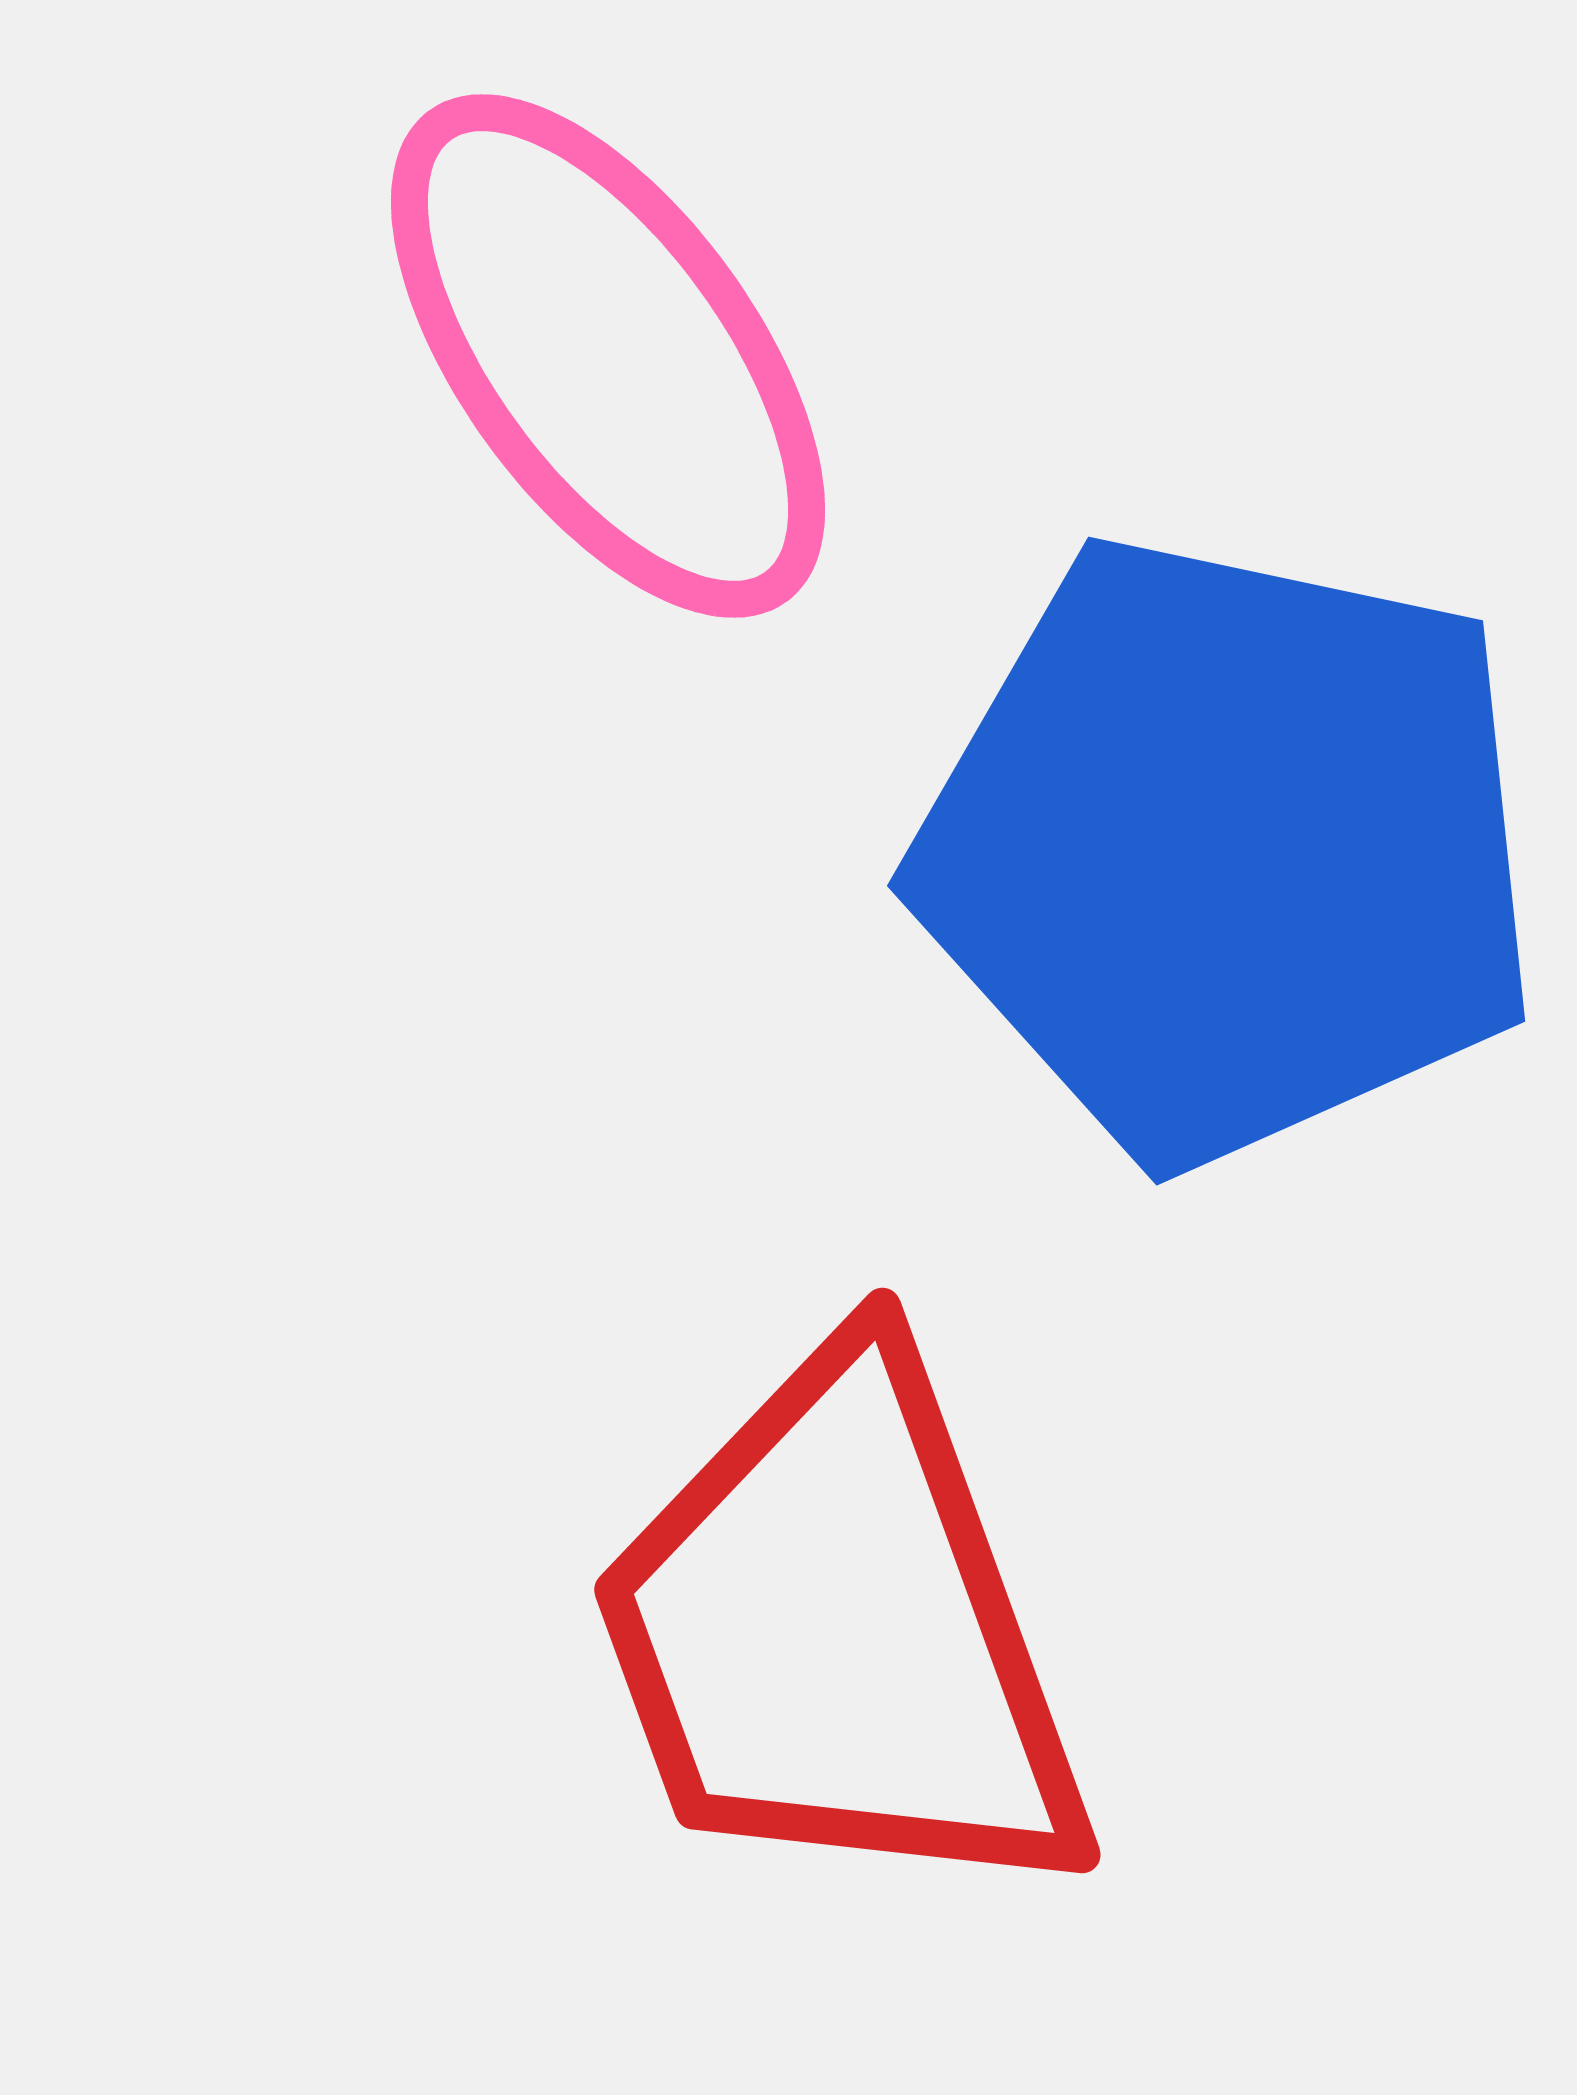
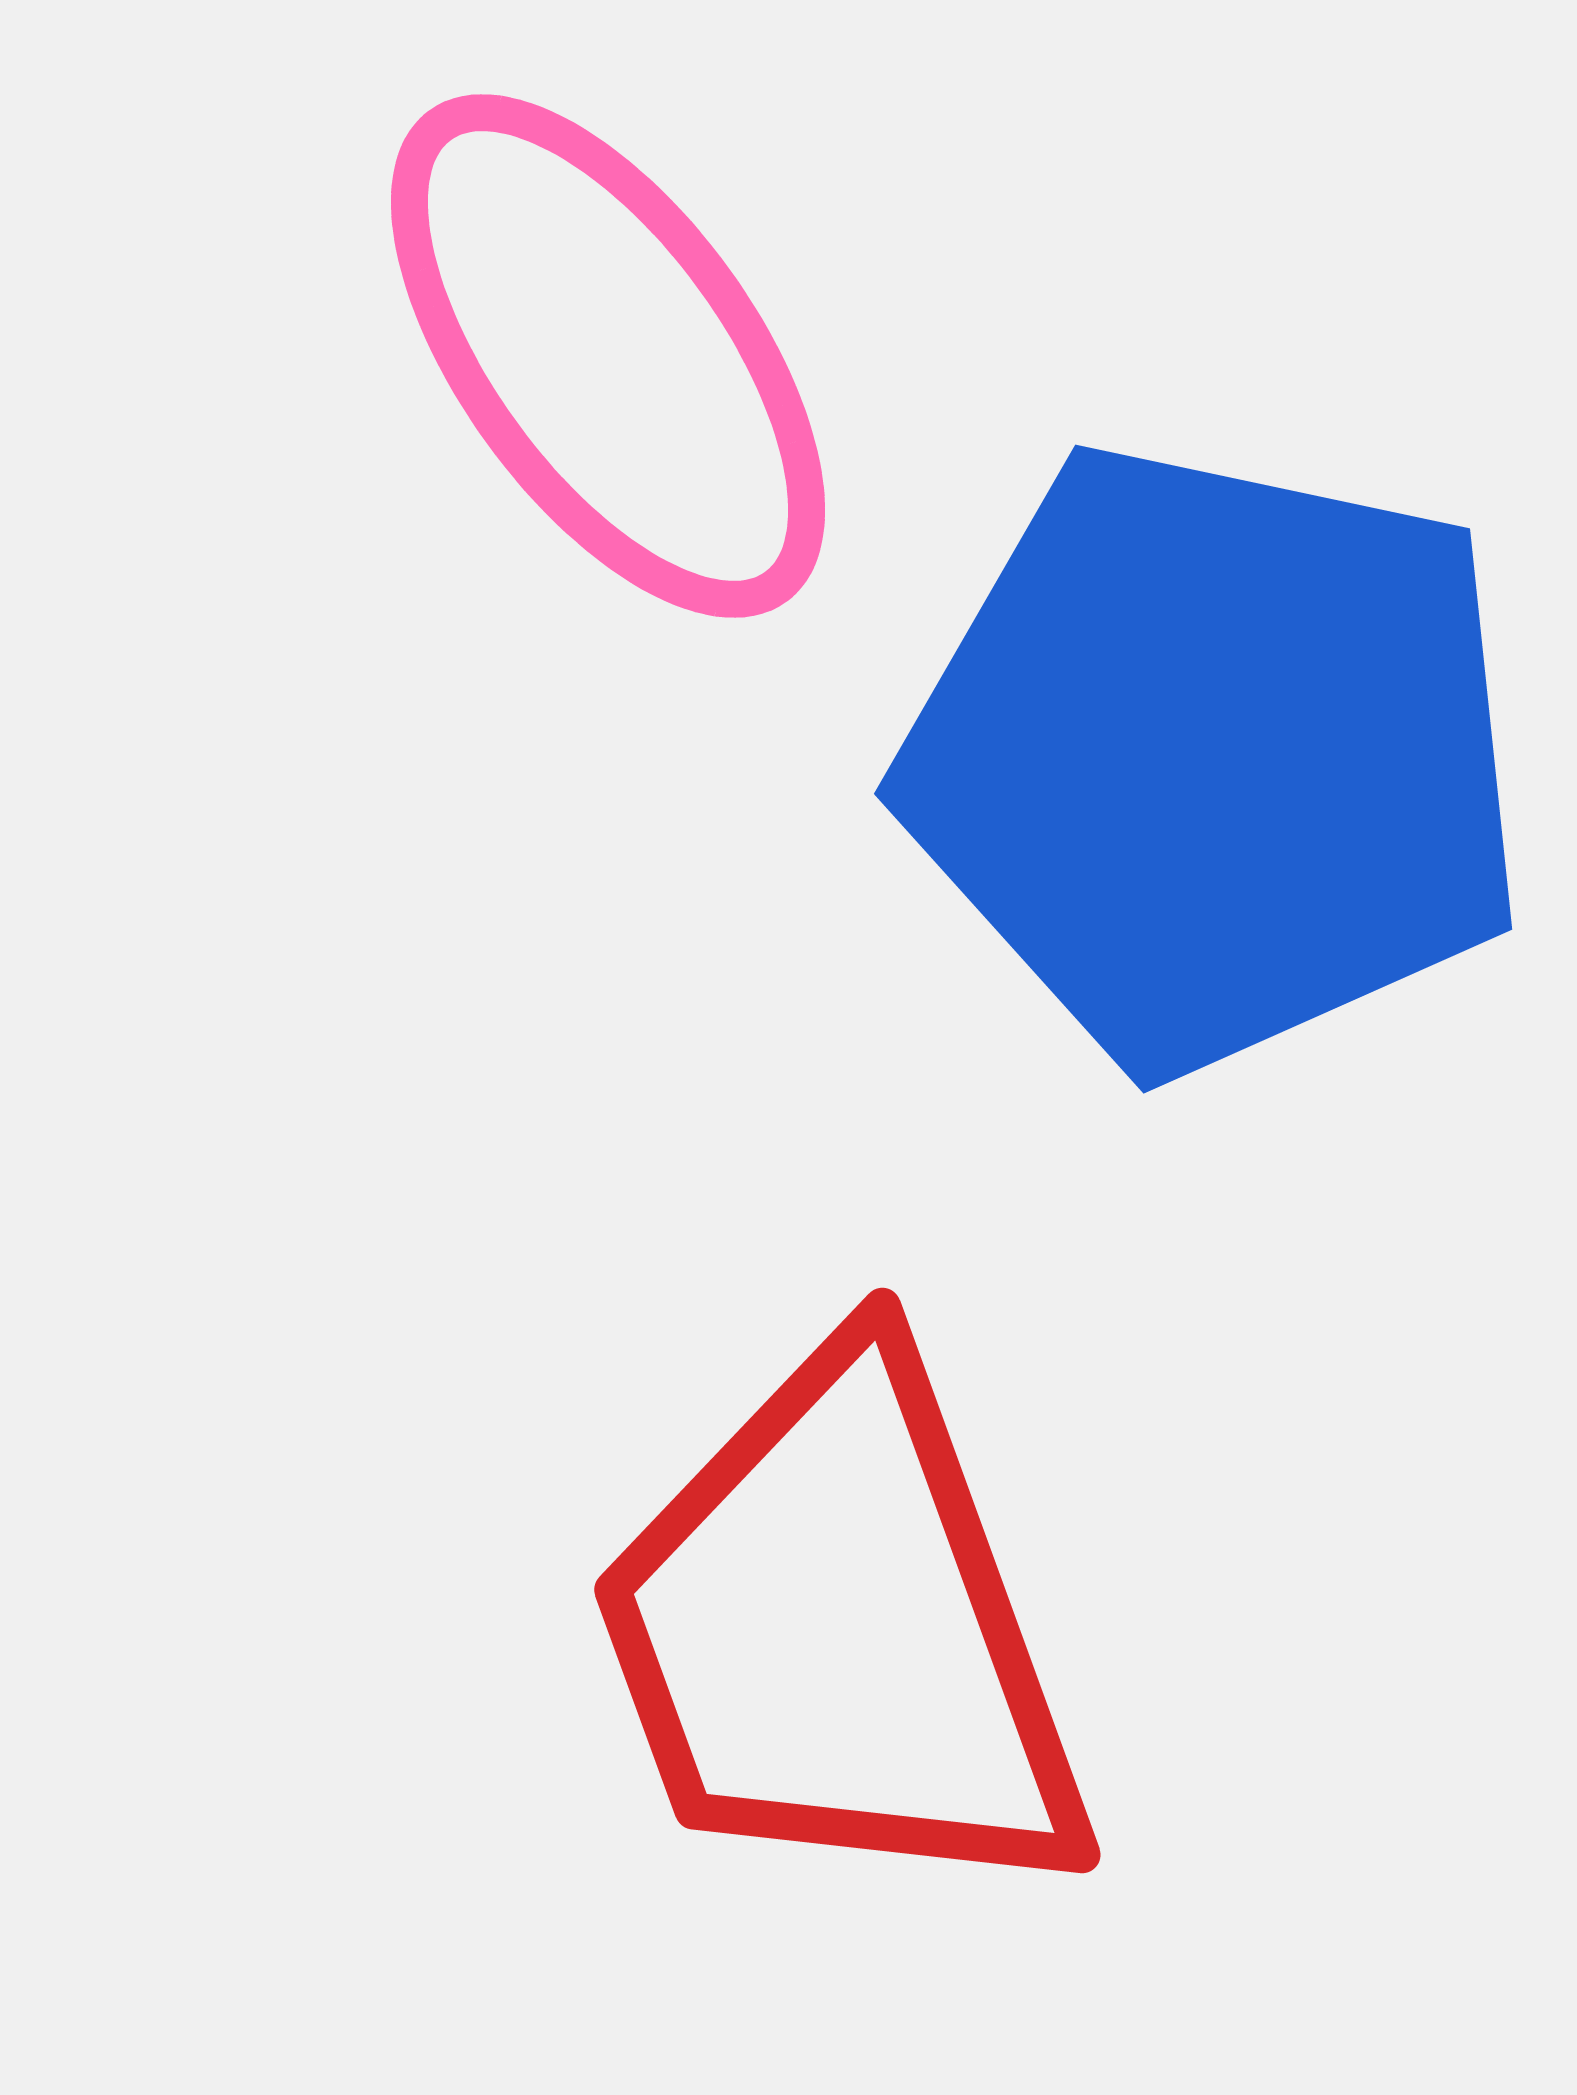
blue pentagon: moved 13 px left, 92 px up
